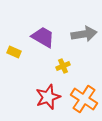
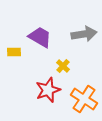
purple trapezoid: moved 3 px left
yellow rectangle: rotated 24 degrees counterclockwise
yellow cross: rotated 24 degrees counterclockwise
red star: moved 7 px up
